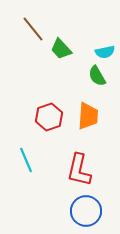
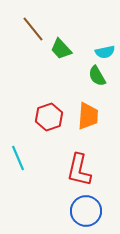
cyan line: moved 8 px left, 2 px up
